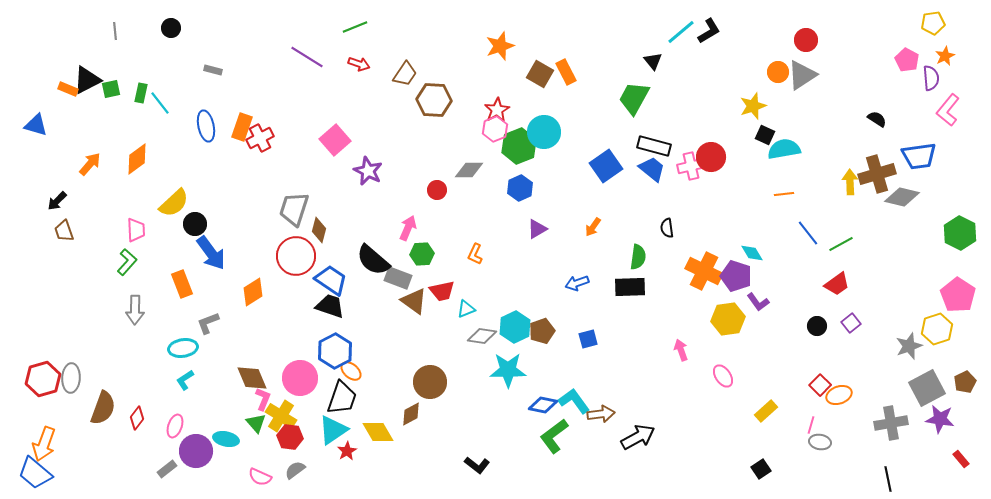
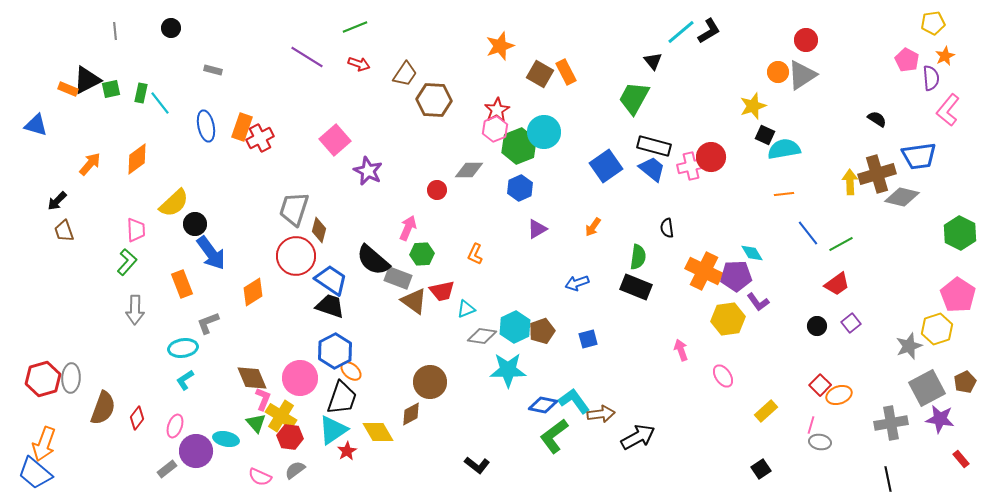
purple pentagon at (736, 276): rotated 20 degrees counterclockwise
black rectangle at (630, 287): moved 6 px right; rotated 24 degrees clockwise
